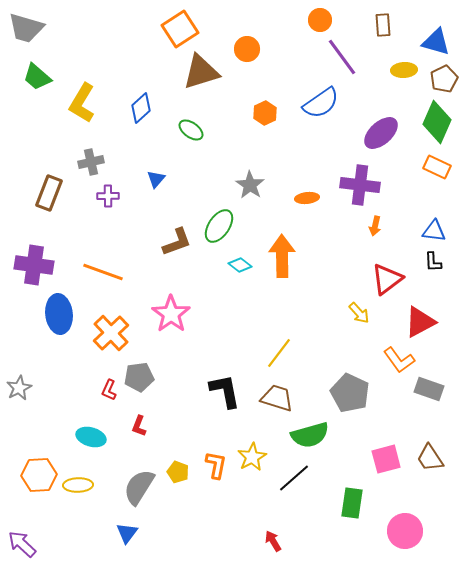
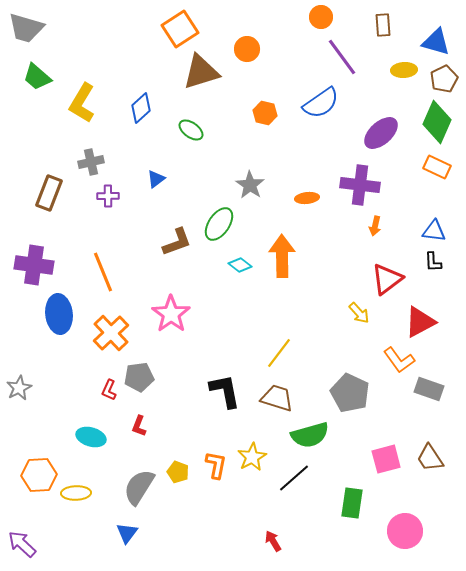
orange circle at (320, 20): moved 1 px right, 3 px up
orange hexagon at (265, 113): rotated 20 degrees counterclockwise
blue triangle at (156, 179): rotated 12 degrees clockwise
green ellipse at (219, 226): moved 2 px up
orange line at (103, 272): rotated 48 degrees clockwise
yellow ellipse at (78, 485): moved 2 px left, 8 px down
